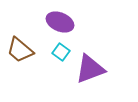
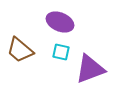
cyan square: rotated 24 degrees counterclockwise
